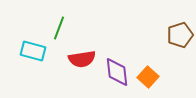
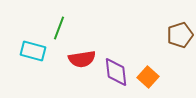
purple diamond: moved 1 px left
